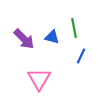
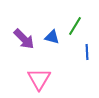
green line: moved 1 px right, 2 px up; rotated 42 degrees clockwise
blue line: moved 6 px right, 4 px up; rotated 28 degrees counterclockwise
